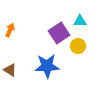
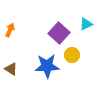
cyan triangle: moved 6 px right, 3 px down; rotated 24 degrees counterclockwise
purple square: rotated 15 degrees counterclockwise
yellow circle: moved 6 px left, 9 px down
brown triangle: moved 1 px right, 1 px up
